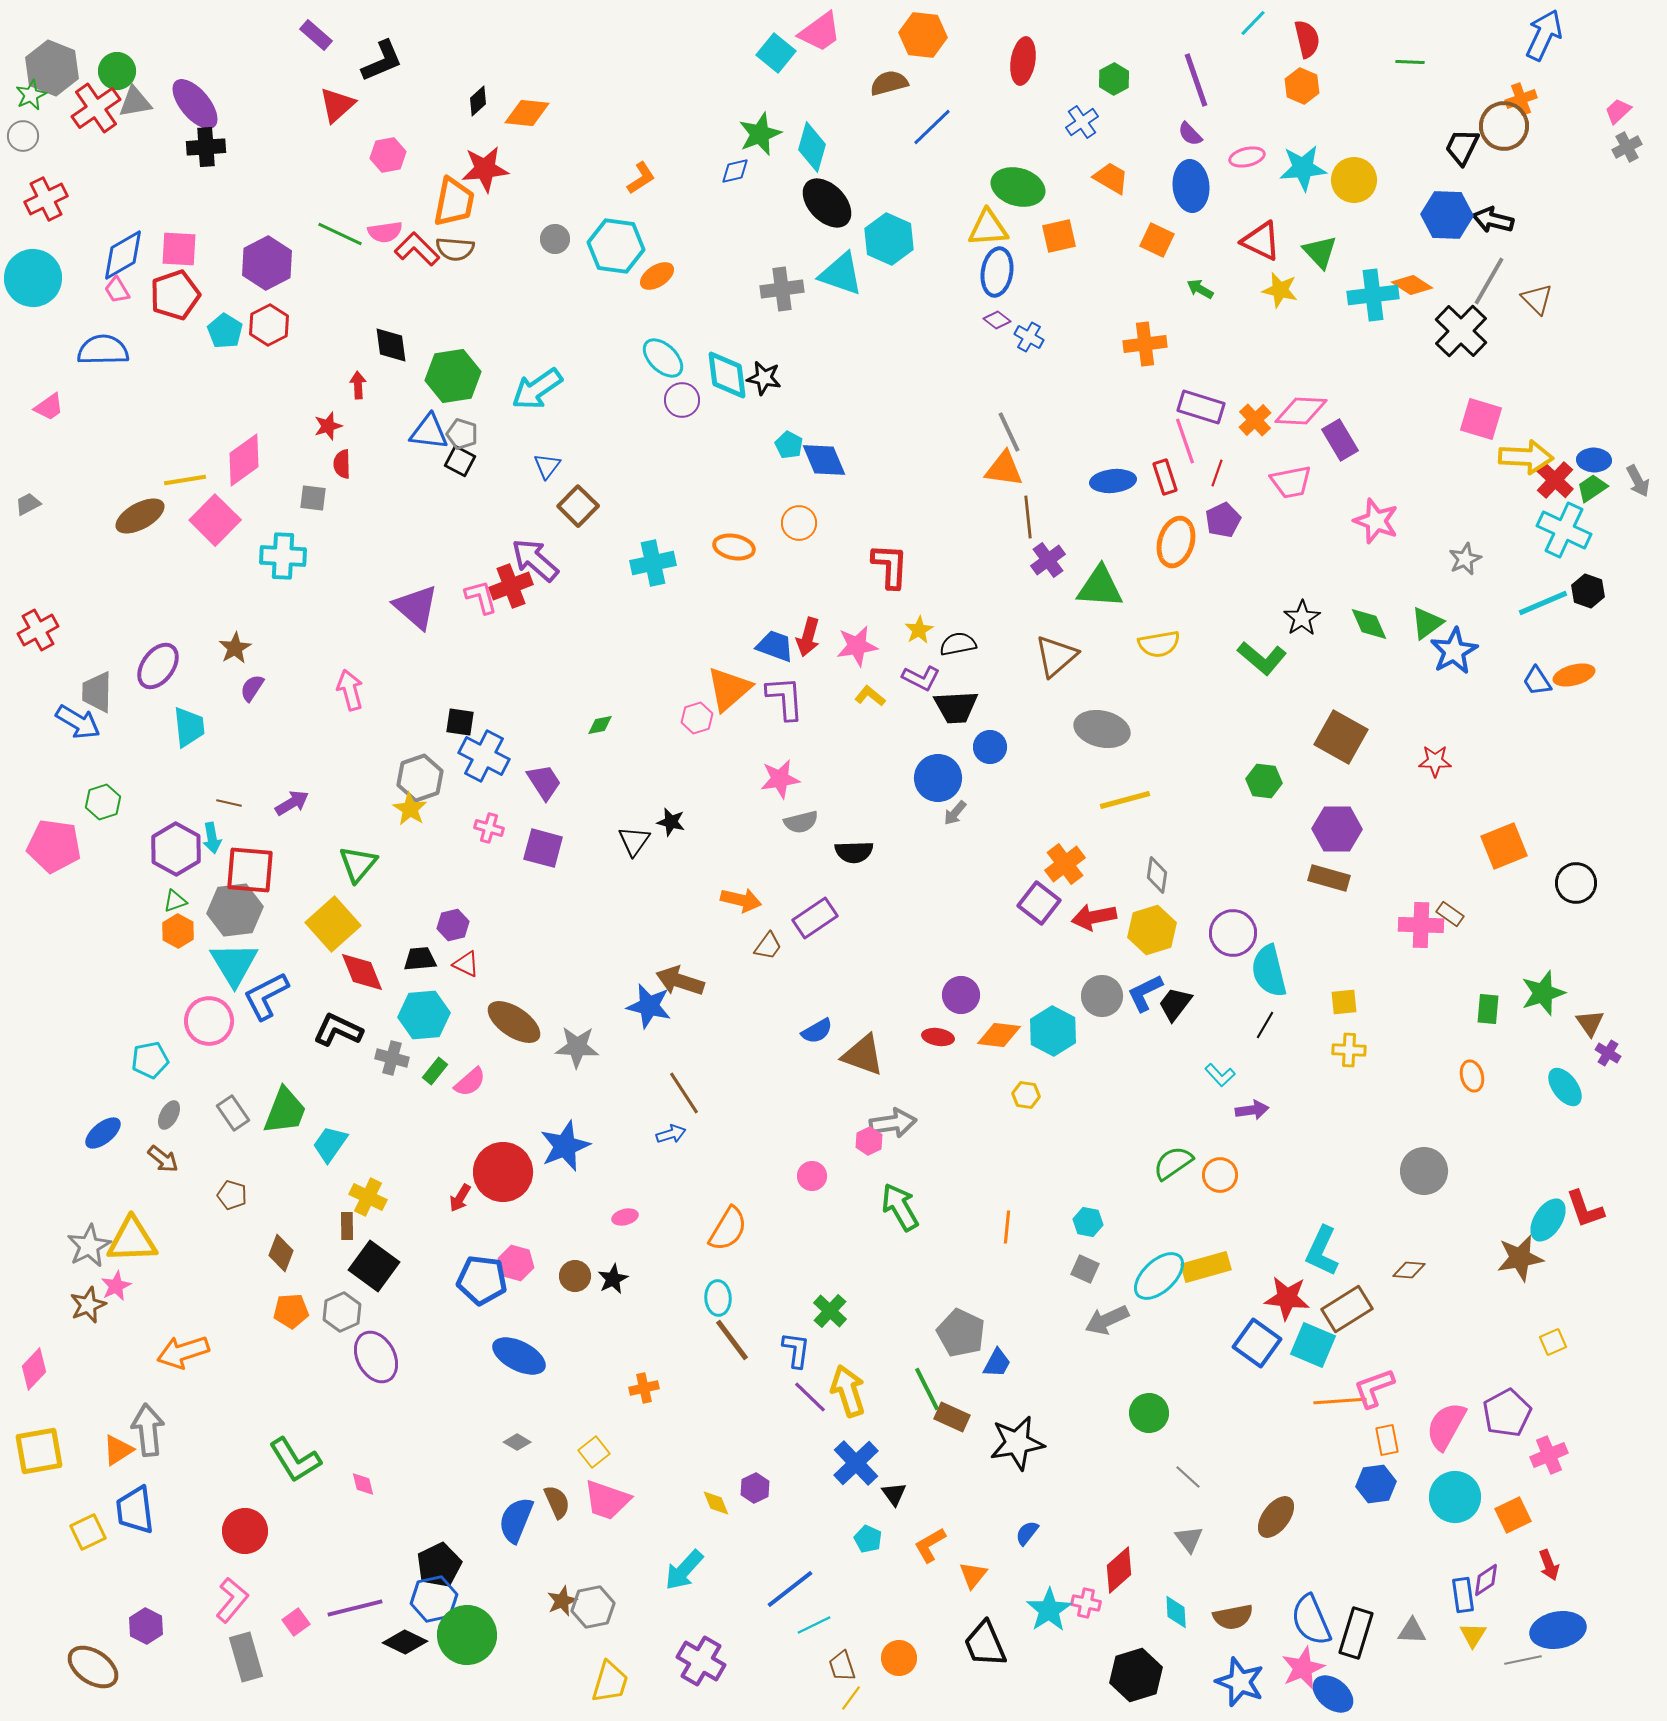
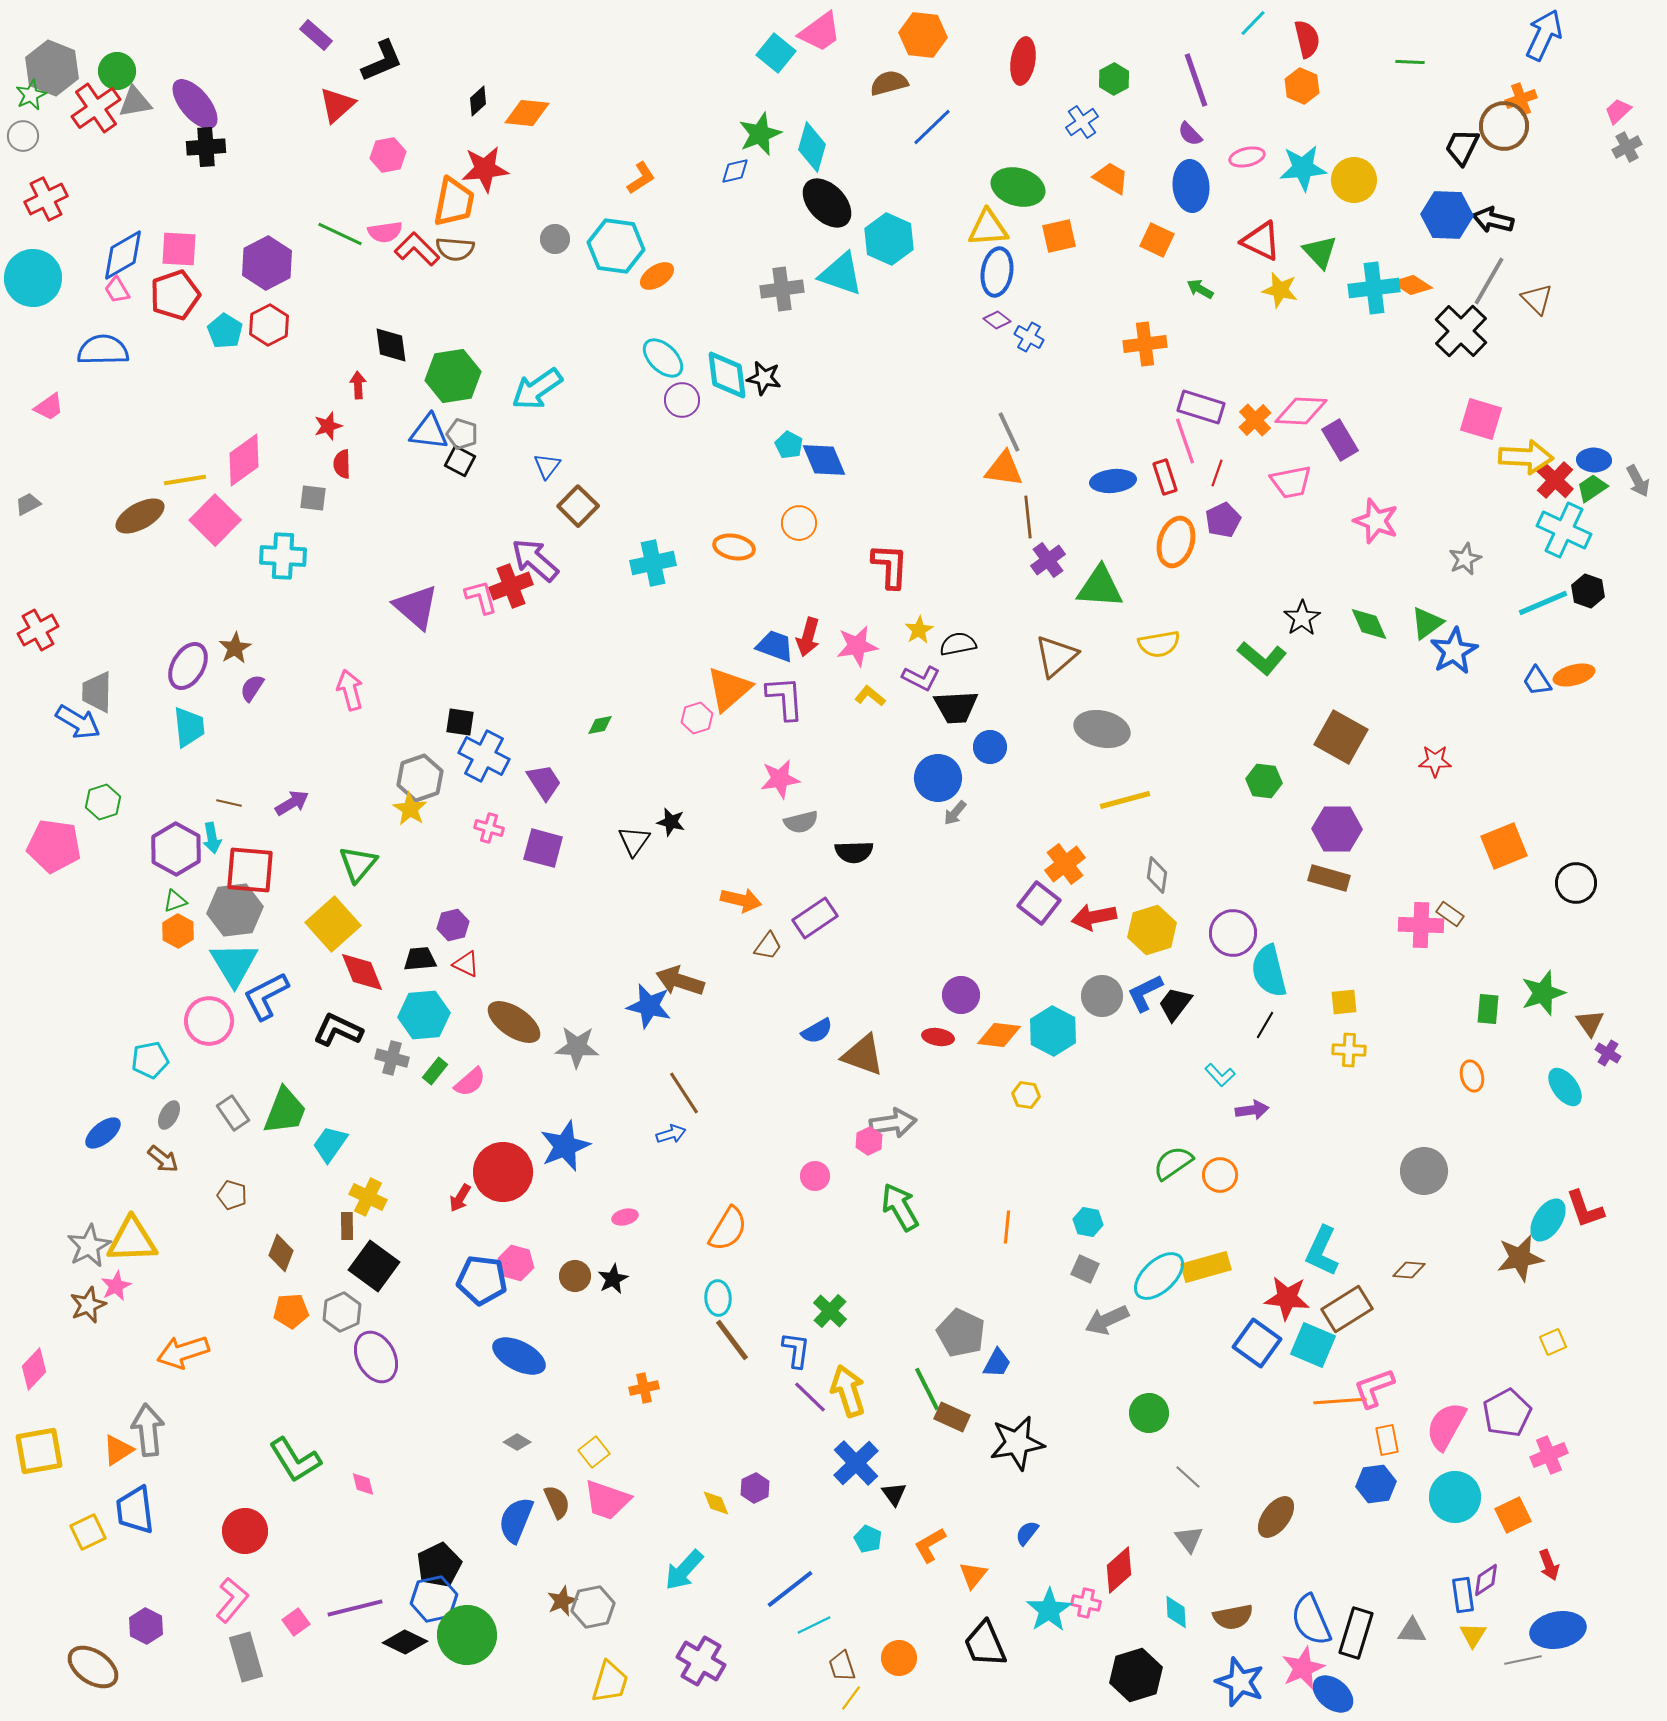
cyan cross at (1373, 295): moved 1 px right, 7 px up
purple ellipse at (158, 666): moved 30 px right; rotated 6 degrees counterclockwise
pink circle at (812, 1176): moved 3 px right
